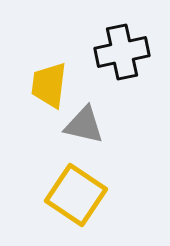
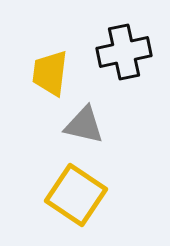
black cross: moved 2 px right
yellow trapezoid: moved 1 px right, 12 px up
